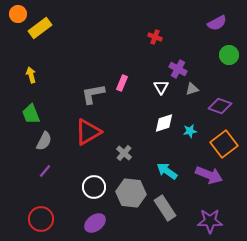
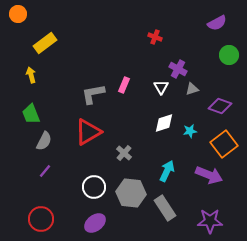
yellow rectangle: moved 5 px right, 15 px down
pink rectangle: moved 2 px right, 2 px down
cyan arrow: rotated 80 degrees clockwise
